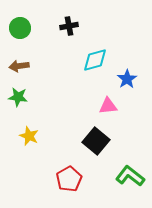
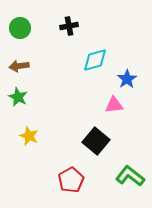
green star: rotated 18 degrees clockwise
pink triangle: moved 6 px right, 1 px up
red pentagon: moved 2 px right, 1 px down
